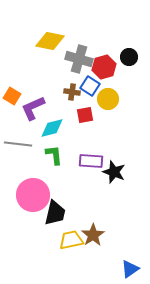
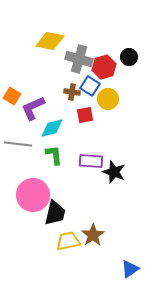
yellow trapezoid: moved 3 px left, 1 px down
